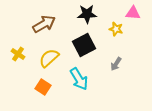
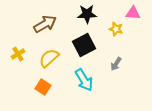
brown arrow: moved 1 px right
yellow cross: rotated 24 degrees clockwise
cyan arrow: moved 5 px right, 1 px down
